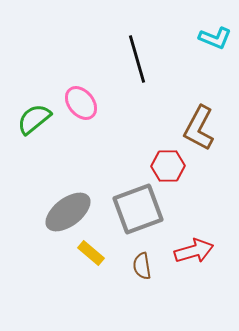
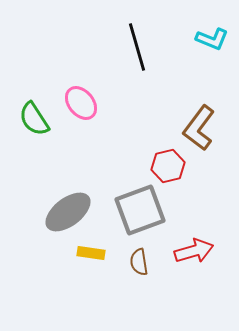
cyan L-shape: moved 3 px left, 1 px down
black line: moved 12 px up
green semicircle: rotated 84 degrees counterclockwise
brown L-shape: rotated 9 degrees clockwise
red hexagon: rotated 12 degrees counterclockwise
gray square: moved 2 px right, 1 px down
yellow rectangle: rotated 32 degrees counterclockwise
brown semicircle: moved 3 px left, 4 px up
